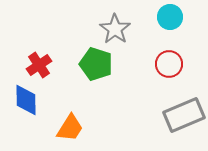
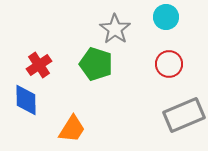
cyan circle: moved 4 px left
orange trapezoid: moved 2 px right, 1 px down
